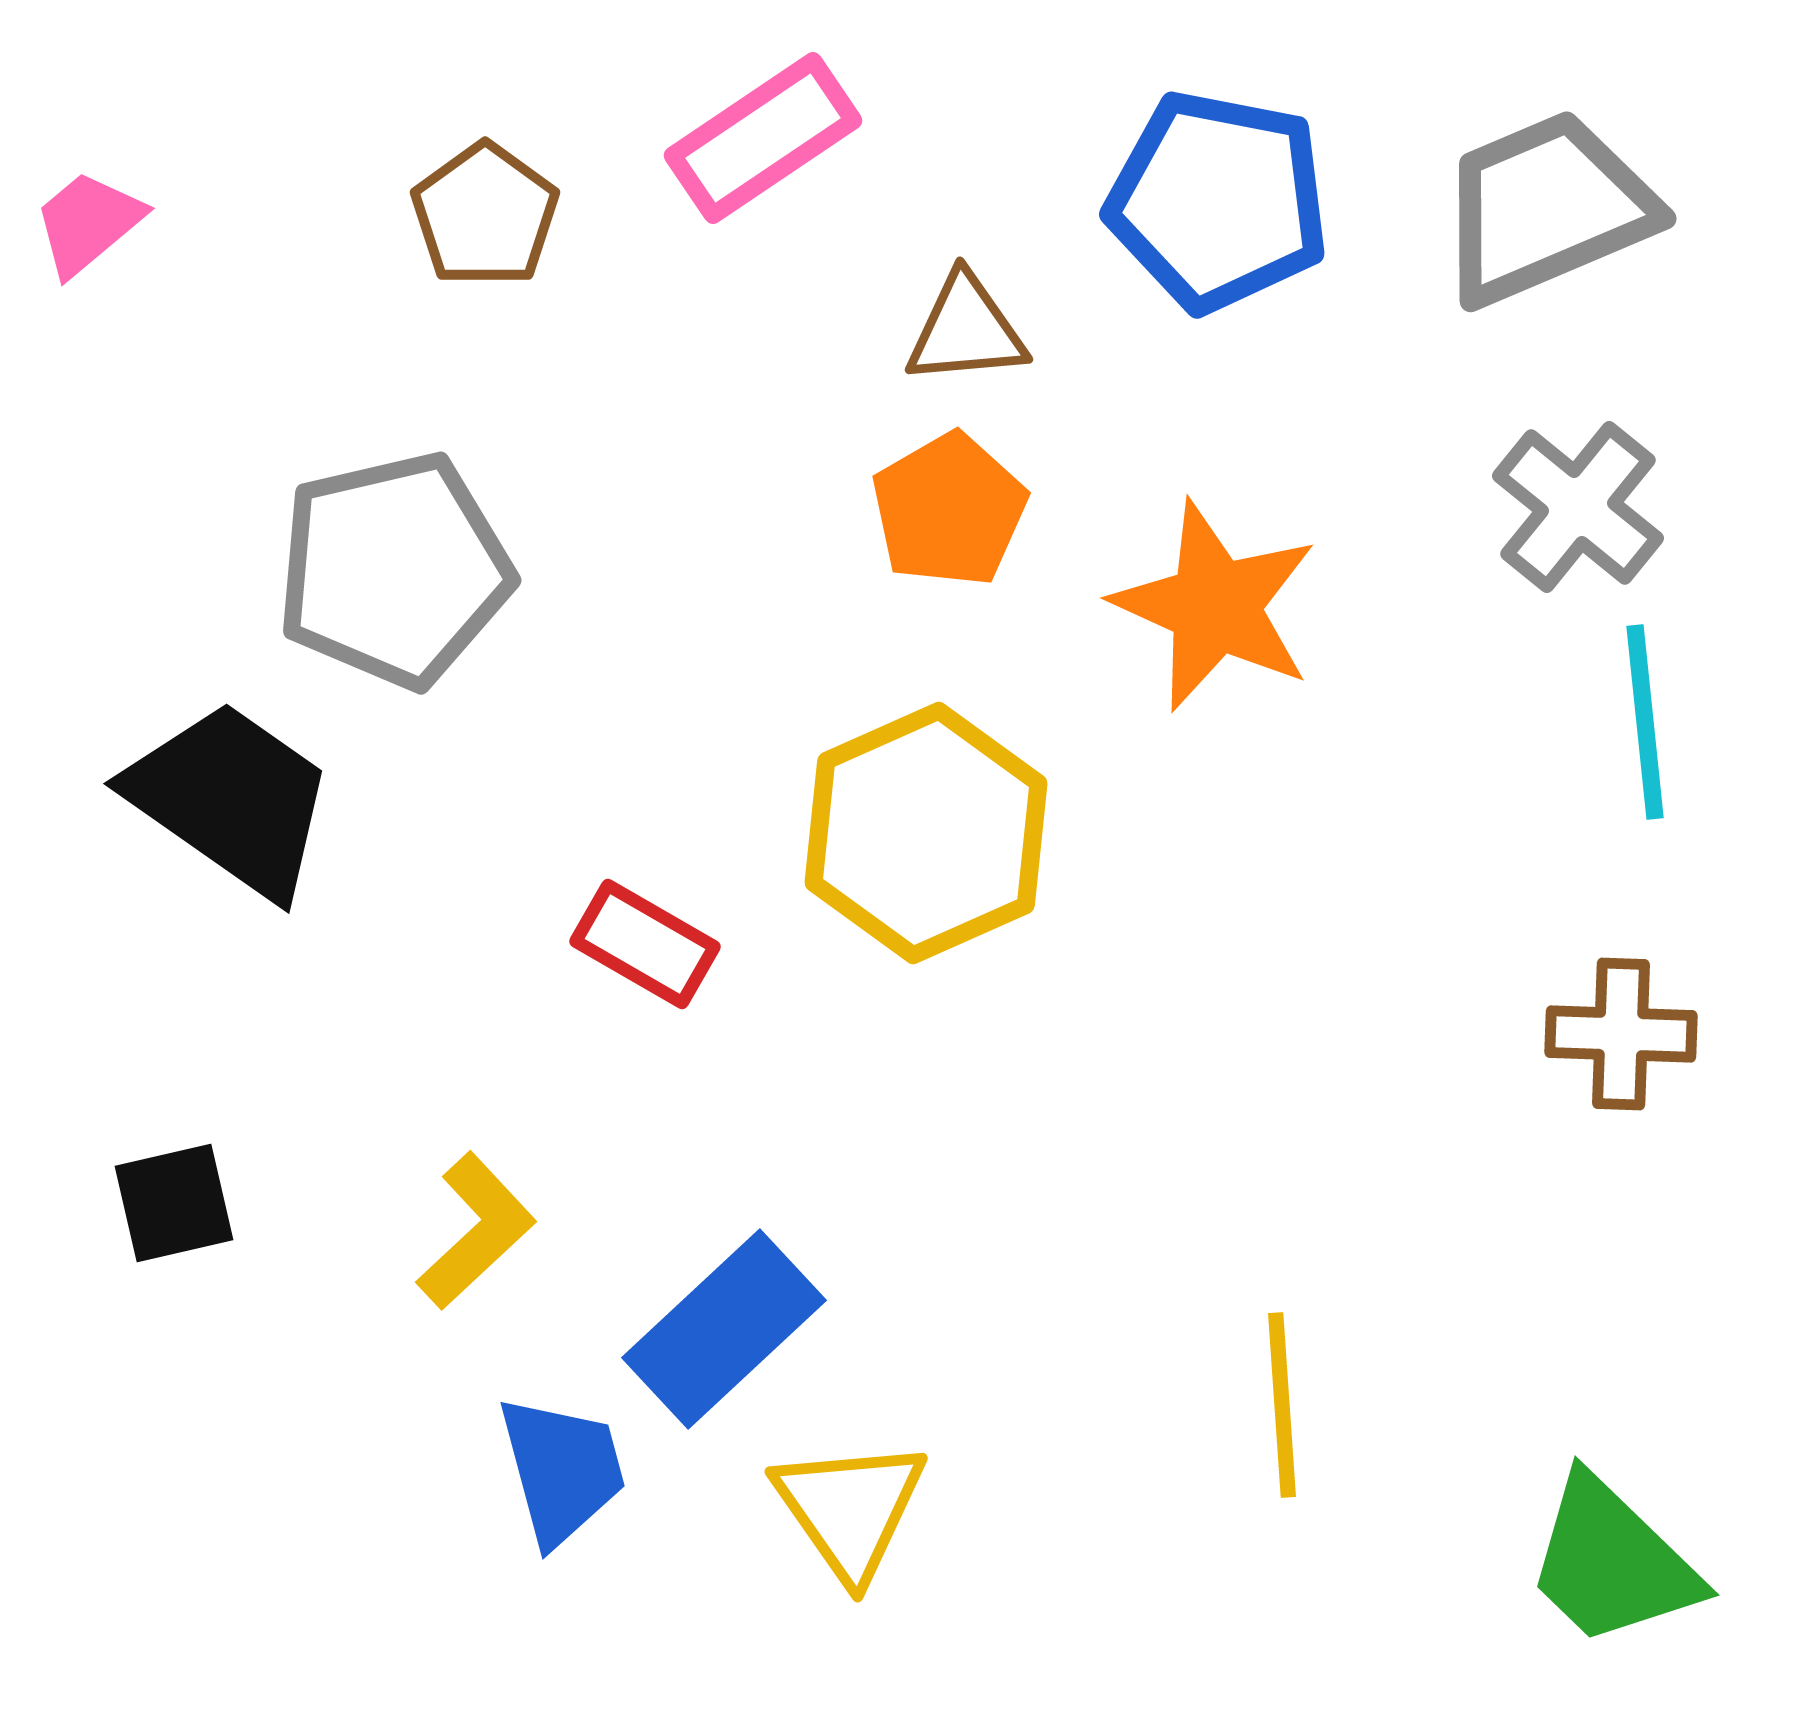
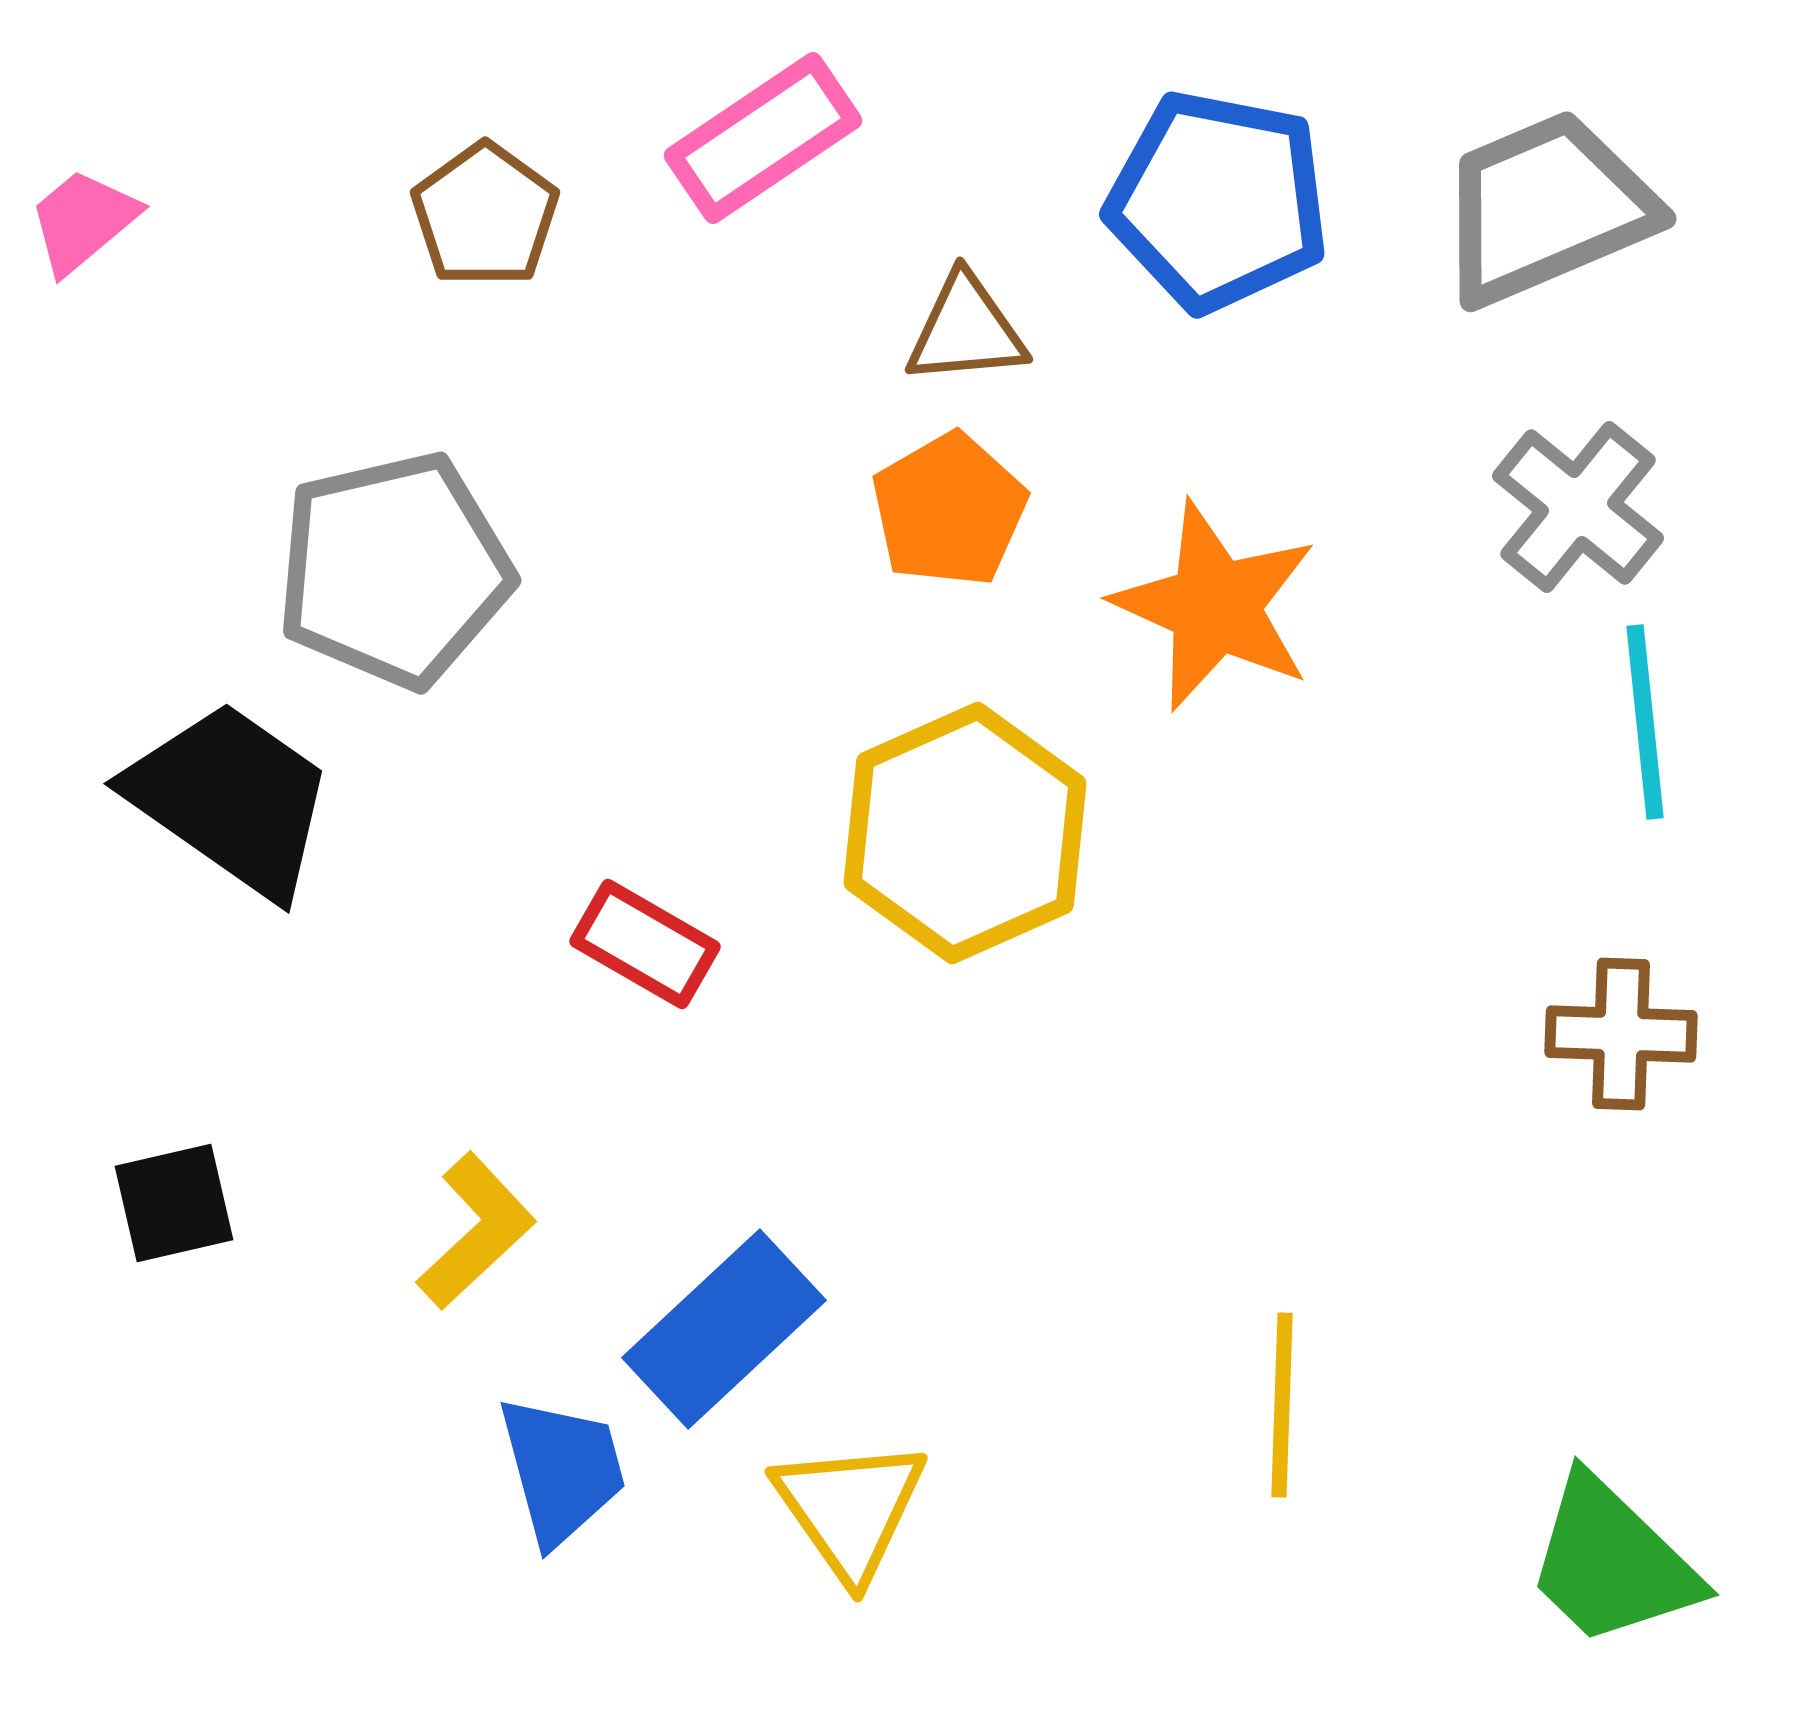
pink trapezoid: moved 5 px left, 2 px up
yellow hexagon: moved 39 px right
yellow line: rotated 6 degrees clockwise
